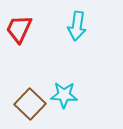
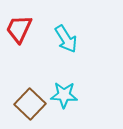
cyan arrow: moved 11 px left, 13 px down; rotated 40 degrees counterclockwise
